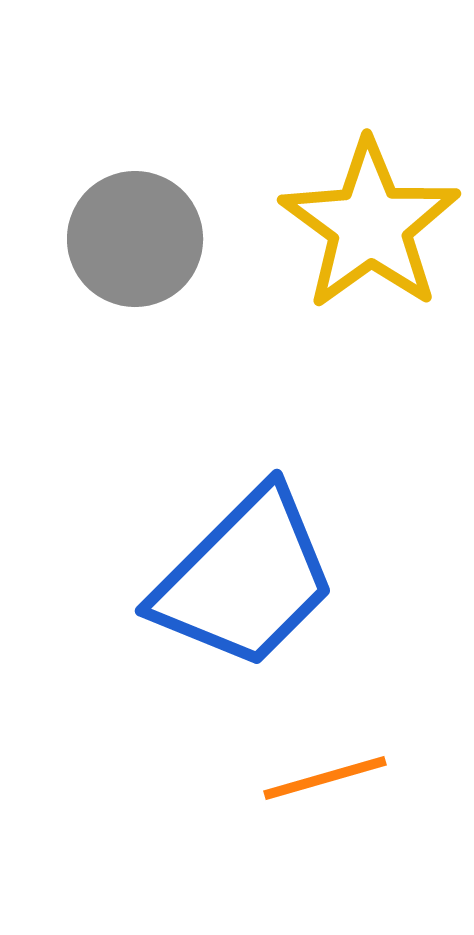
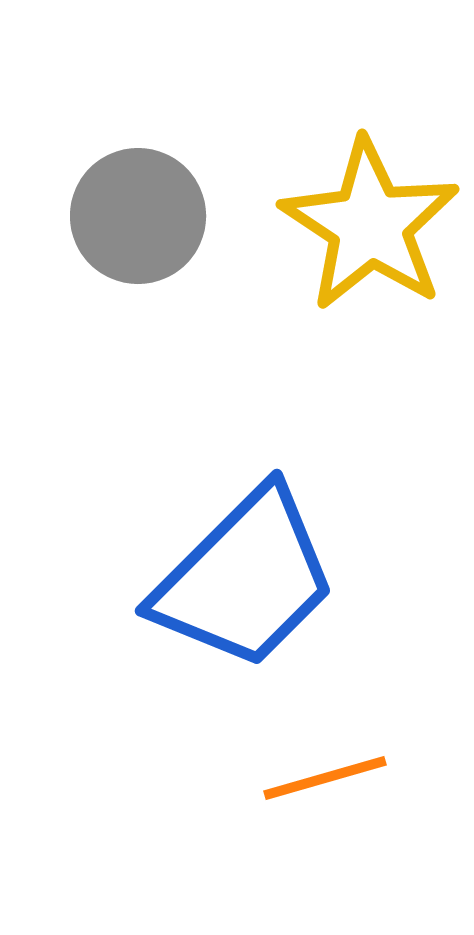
yellow star: rotated 3 degrees counterclockwise
gray circle: moved 3 px right, 23 px up
